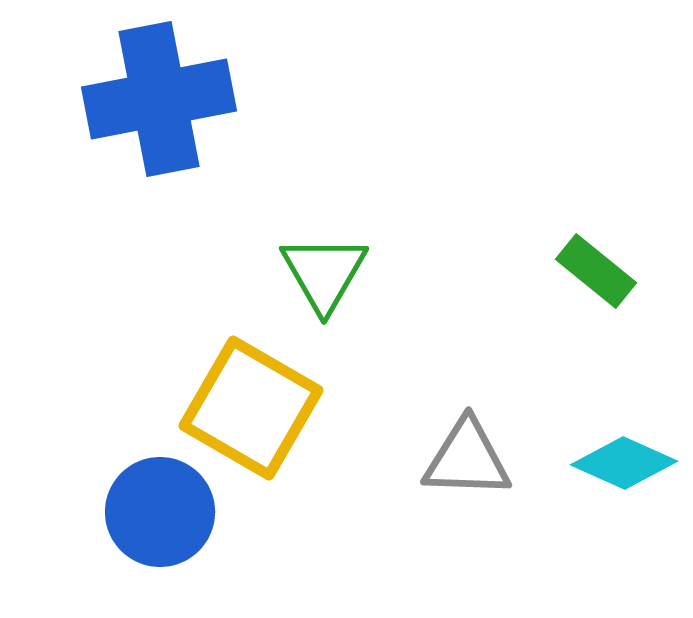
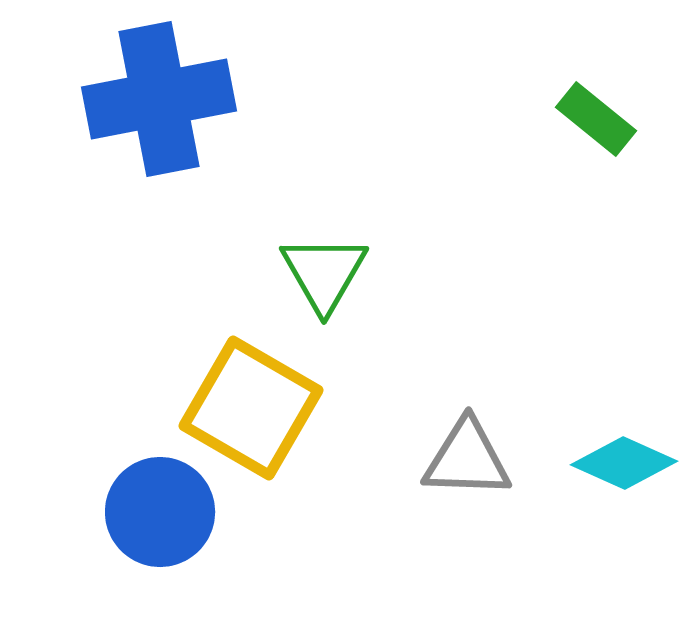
green rectangle: moved 152 px up
